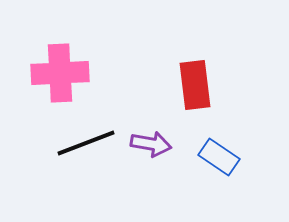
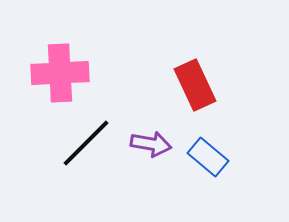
red rectangle: rotated 18 degrees counterclockwise
black line: rotated 24 degrees counterclockwise
blue rectangle: moved 11 px left; rotated 6 degrees clockwise
